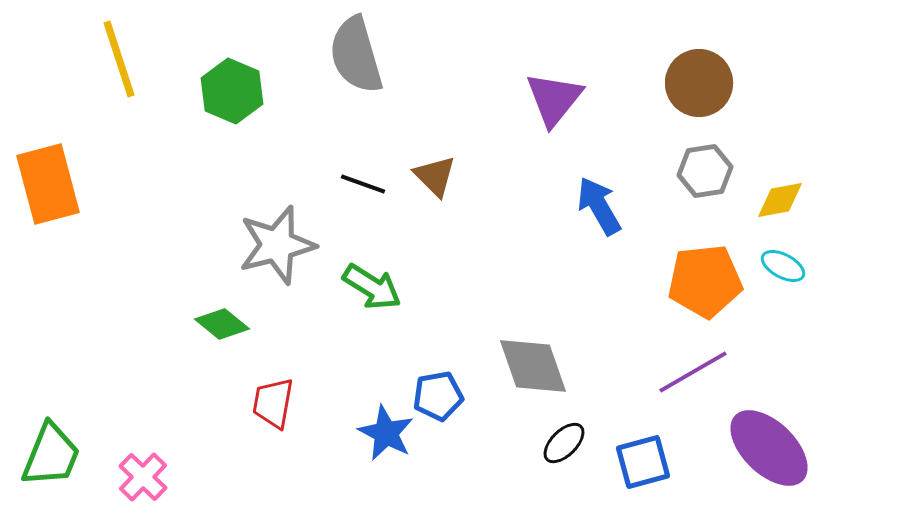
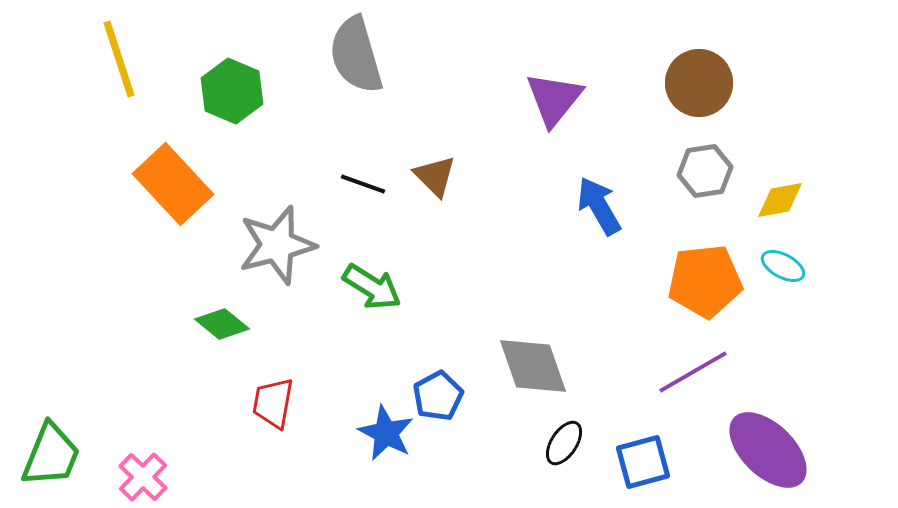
orange rectangle: moved 125 px right; rotated 28 degrees counterclockwise
blue pentagon: rotated 18 degrees counterclockwise
black ellipse: rotated 12 degrees counterclockwise
purple ellipse: moved 1 px left, 2 px down
